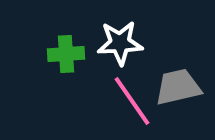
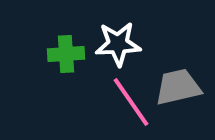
white star: moved 2 px left, 1 px down
pink line: moved 1 px left, 1 px down
